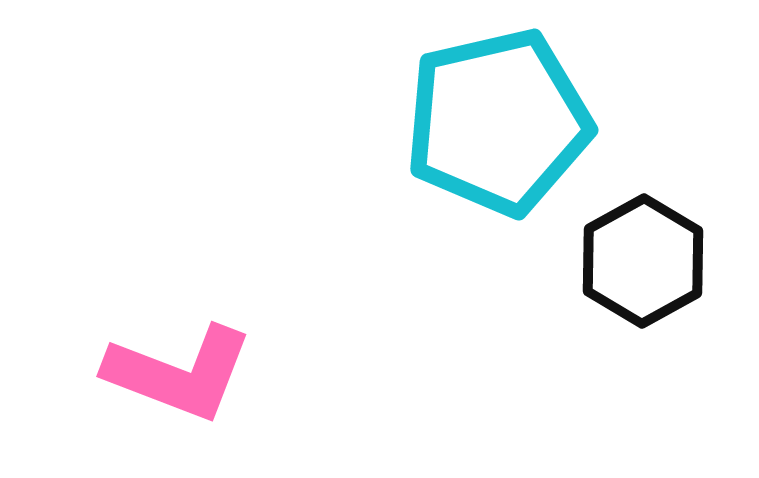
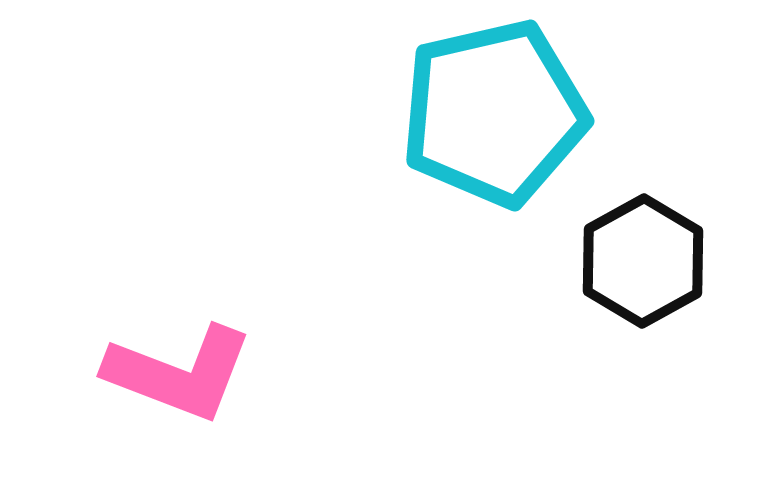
cyan pentagon: moved 4 px left, 9 px up
